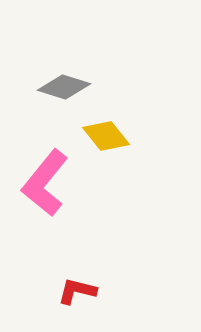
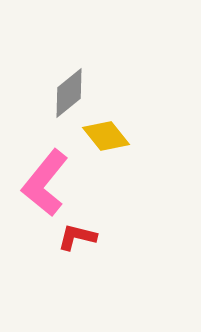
gray diamond: moved 5 px right, 6 px down; rotated 57 degrees counterclockwise
red L-shape: moved 54 px up
